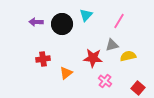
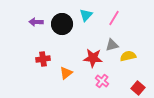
pink line: moved 5 px left, 3 px up
pink cross: moved 3 px left
